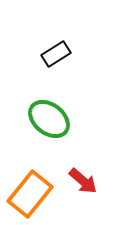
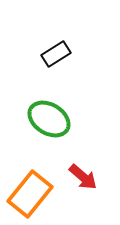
green ellipse: rotated 6 degrees counterclockwise
red arrow: moved 4 px up
